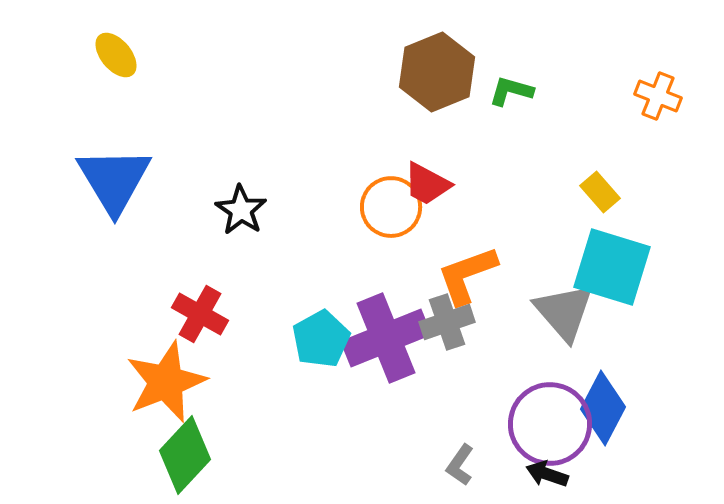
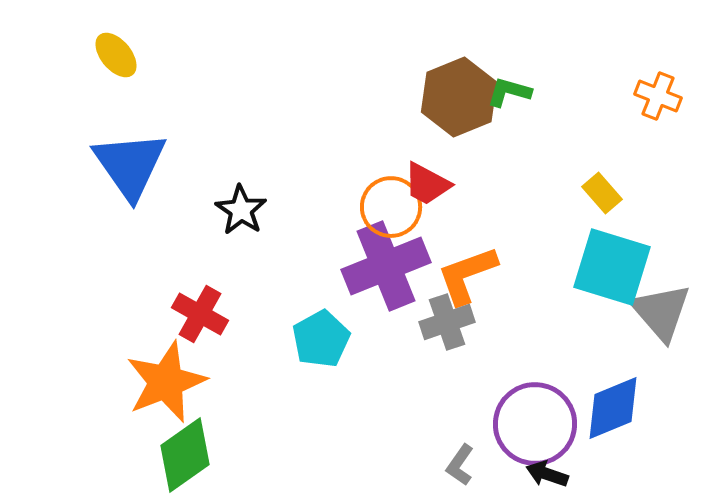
brown hexagon: moved 22 px right, 25 px down
green L-shape: moved 2 px left, 1 px down
blue triangle: moved 16 px right, 15 px up; rotated 4 degrees counterclockwise
yellow rectangle: moved 2 px right, 1 px down
gray triangle: moved 97 px right
purple cross: moved 72 px up
blue diamond: moved 10 px right; rotated 40 degrees clockwise
purple circle: moved 15 px left
green diamond: rotated 12 degrees clockwise
